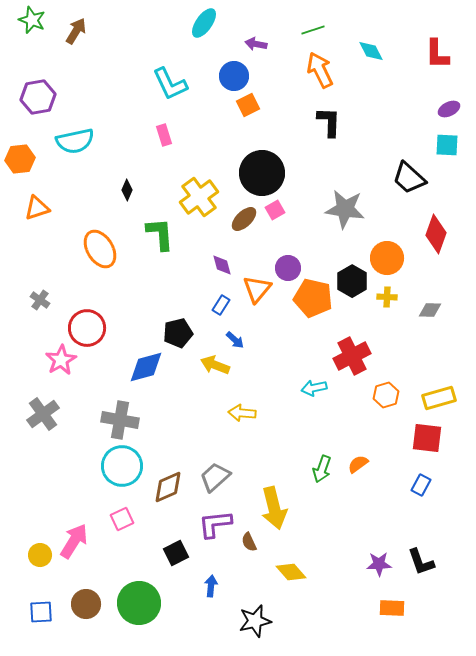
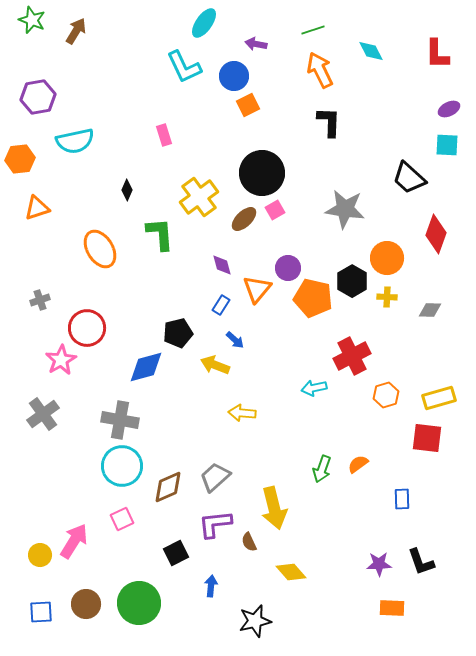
cyan L-shape at (170, 84): moved 14 px right, 17 px up
gray cross at (40, 300): rotated 36 degrees clockwise
blue rectangle at (421, 485): moved 19 px left, 14 px down; rotated 30 degrees counterclockwise
